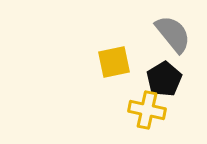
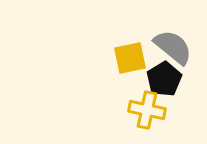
gray semicircle: moved 13 px down; rotated 12 degrees counterclockwise
yellow square: moved 16 px right, 4 px up
